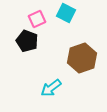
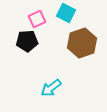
black pentagon: rotated 25 degrees counterclockwise
brown hexagon: moved 15 px up
